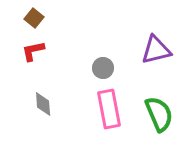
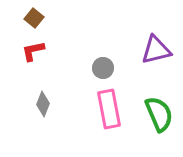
gray diamond: rotated 25 degrees clockwise
